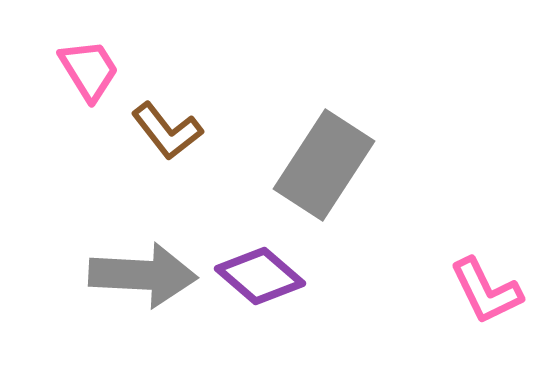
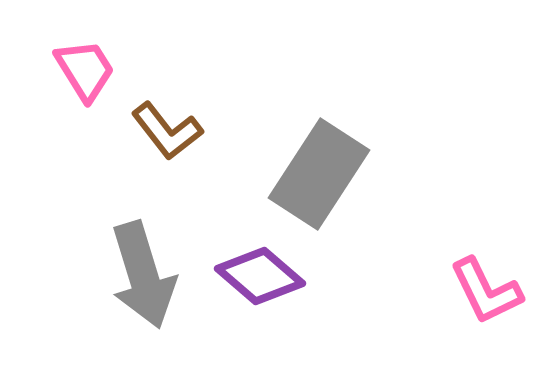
pink trapezoid: moved 4 px left
gray rectangle: moved 5 px left, 9 px down
gray arrow: rotated 70 degrees clockwise
